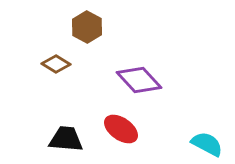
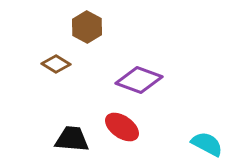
purple diamond: rotated 27 degrees counterclockwise
red ellipse: moved 1 px right, 2 px up
black trapezoid: moved 6 px right
